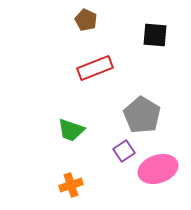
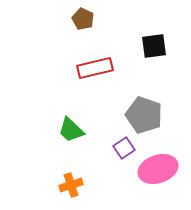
brown pentagon: moved 3 px left, 1 px up
black square: moved 1 px left, 11 px down; rotated 12 degrees counterclockwise
red rectangle: rotated 8 degrees clockwise
gray pentagon: moved 2 px right; rotated 12 degrees counterclockwise
green trapezoid: rotated 24 degrees clockwise
purple square: moved 3 px up
